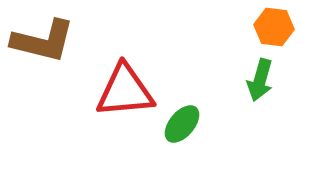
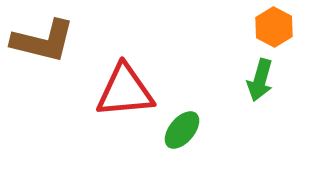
orange hexagon: rotated 21 degrees clockwise
green ellipse: moved 6 px down
